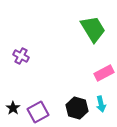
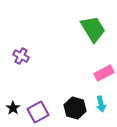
black hexagon: moved 2 px left
